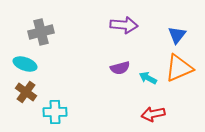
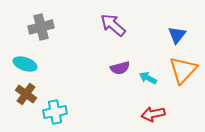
purple arrow: moved 11 px left; rotated 144 degrees counterclockwise
gray cross: moved 5 px up
orange triangle: moved 4 px right, 2 px down; rotated 24 degrees counterclockwise
brown cross: moved 2 px down
cyan cross: rotated 10 degrees counterclockwise
